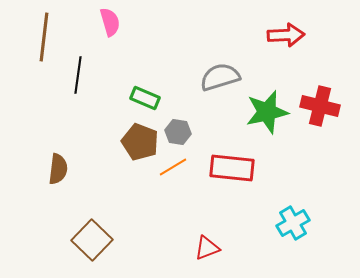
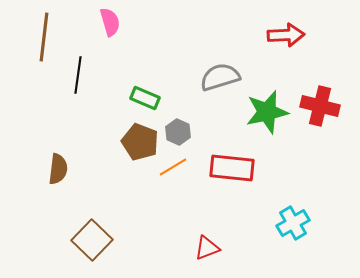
gray hexagon: rotated 15 degrees clockwise
